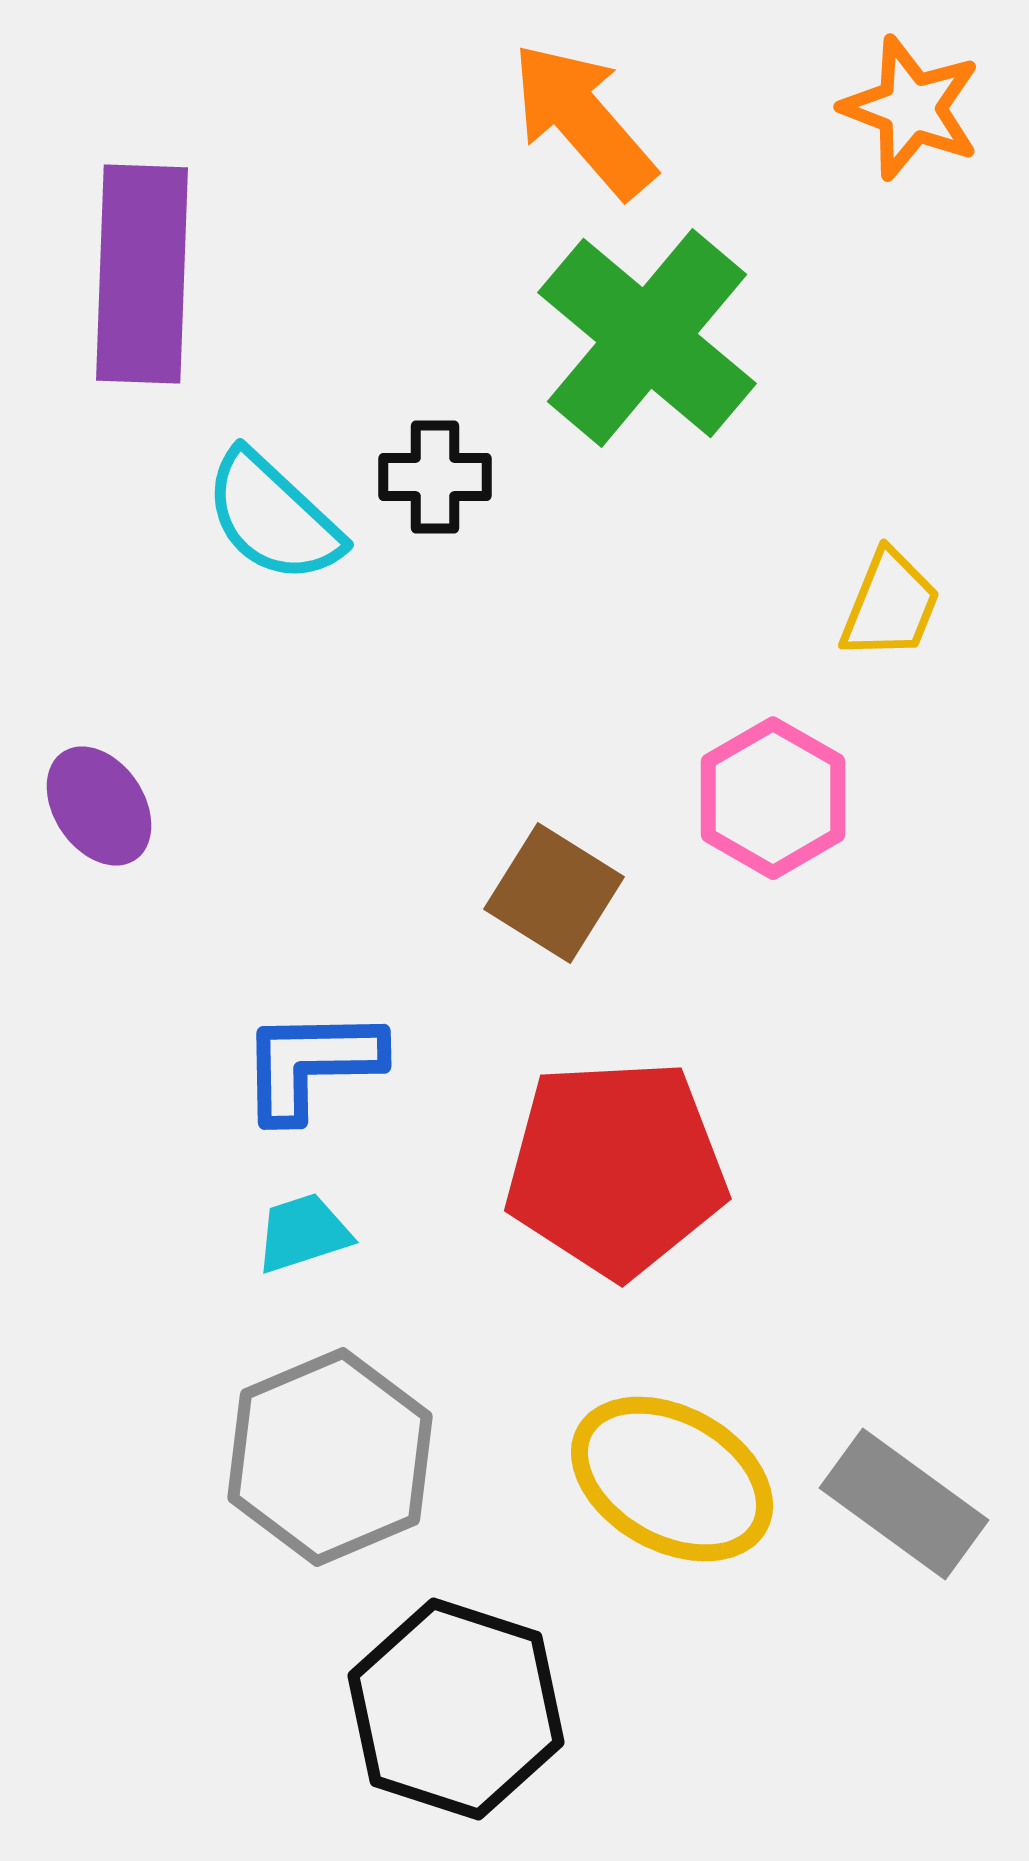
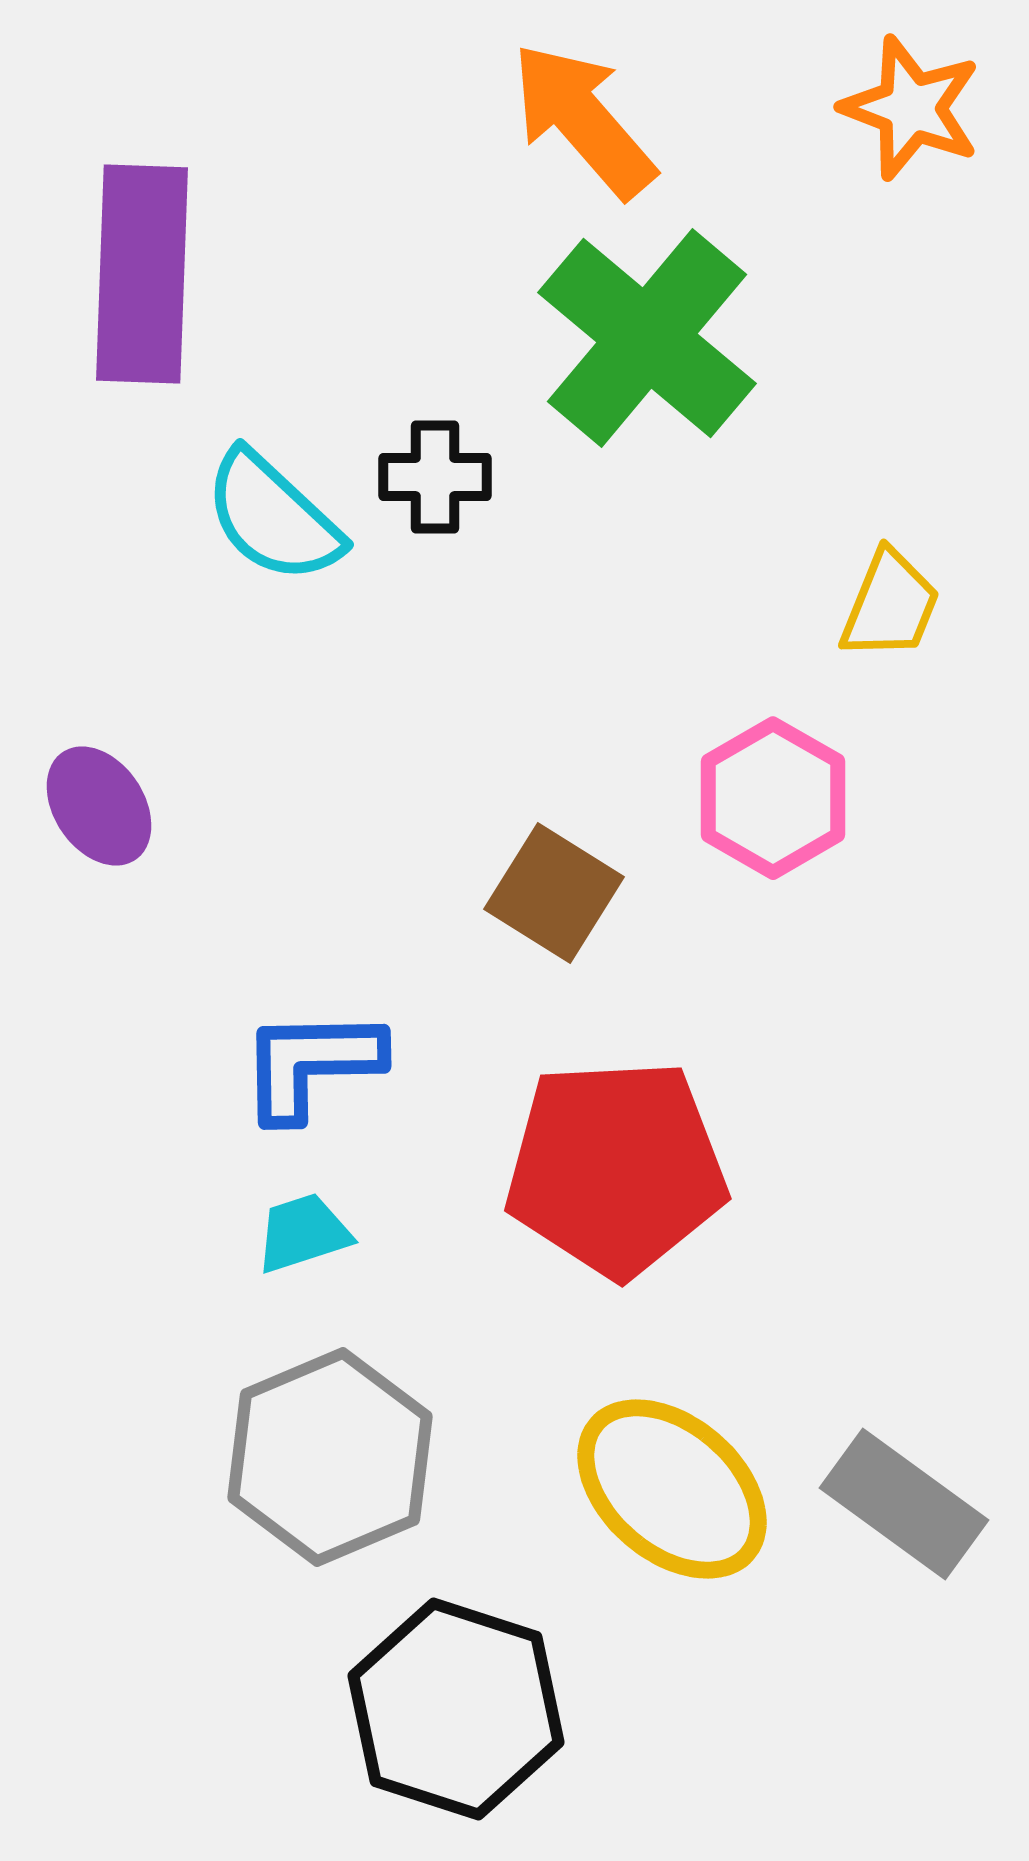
yellow ellipse: moved 10 px down; rotated 12 degrees clockwise
